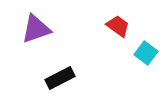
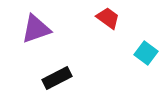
red trapezoid: moved 10 px left, 8 px up
black rectangle: moved 3 px left
